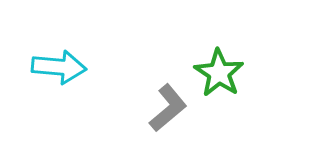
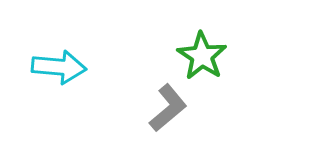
green star: moved 17 px left, 17 px up
